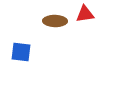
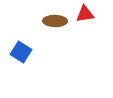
blue square: rotated 25 degrees clockwise
